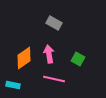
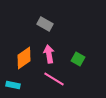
gray rectangle: moved 9 px left, 1 px down
pink line: rotated 20 degrees clockwise
